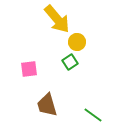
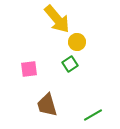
green square: moved 2 px down
green line: rotated 66 degrees counterclockwise
